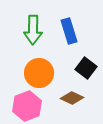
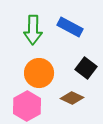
blue rectangle: moved 1 px right, 4 px up; rotated 45 degrees counterclockwise
pink hexagon: rotated 8 degrees counterclockwise
